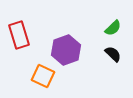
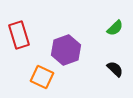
green semicircle: moved 2 px right
black semicircle: moved 2 px right, 15 px down
orange square: moved 1 px left, 1 px down
